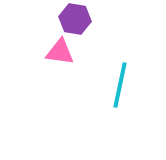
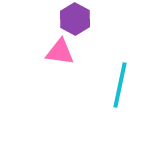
purple hexagon: rotated 20 degrees clockwise
